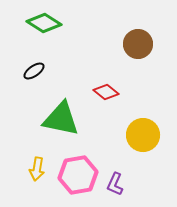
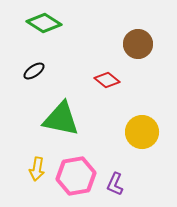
red diamond: moved 1 px right, 12 px up
yellow circle: moved 1 px left, 3 px up
pink hexagon: moved 2 px left, 1 px down
